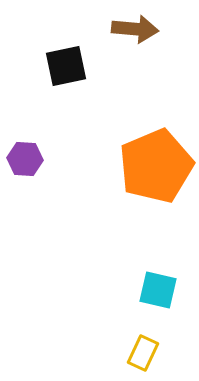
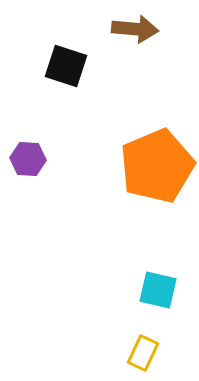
black square: rotated 30 degrees clockwise
purple hexagon: moved 3 px right
orange pentagon: moved 1 px right
